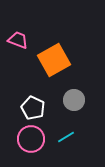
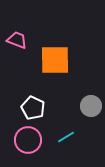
pink trapezoid: moved 1 px left
orange square: moved 1 px right; rotated 28 degrees clockwise
gray circle: moved 17 px right, 6 px down
pink circle: moved 3 px left, 1 px down
